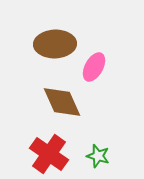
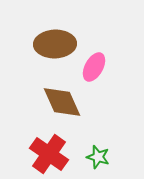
green star: moved 1 px down
